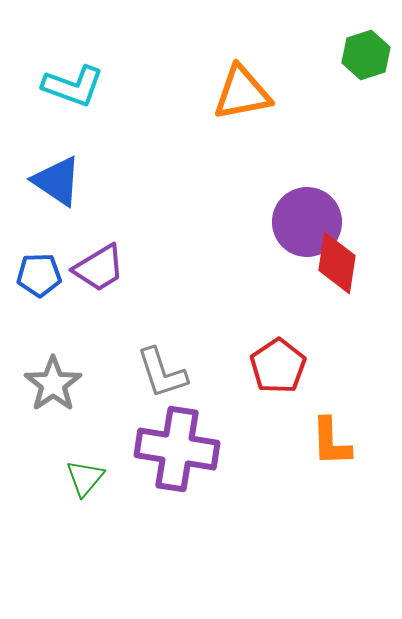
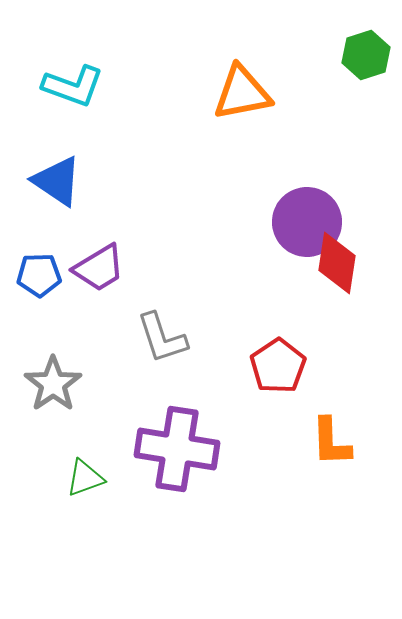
gray L-shape: moved 35 px up
green triangle: rotated 30 degrees clockwise
